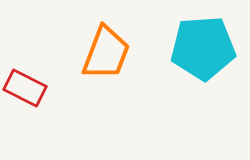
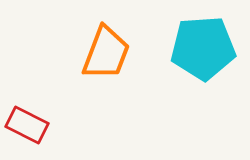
red rectangle: moved 2 px right, 37 px down
